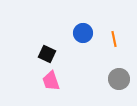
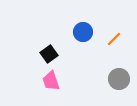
blue circle: moved 1 px up
orange line: rotated 56 degrees clockwise
black square: moved 2 px right; rotated 30 degrees clockwise
